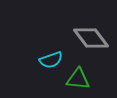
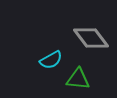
cyan semicircle: rotated 10 degrees counterclockwise
